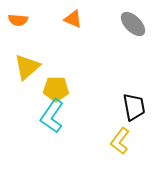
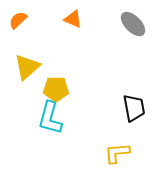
orange semicircle: rotated 132 degrees clockwise
black trapezoid: moved 1 px down
cyan L-shape: moved 2 px left, 2 px down; rotated 20 degrees counterclockwise
yellow L-shape: moved 3 px left, 12 px down; rotated 48 degrees clockwise
